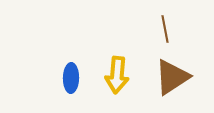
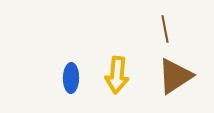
brown triangle: moved 3 px right, 1 px up
